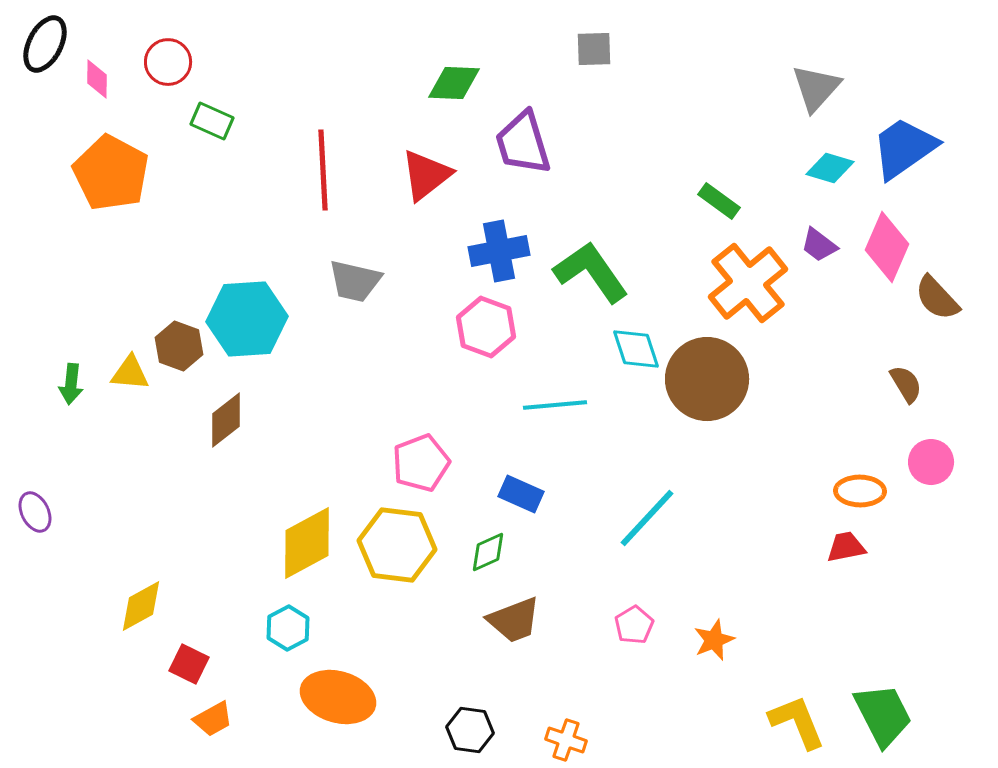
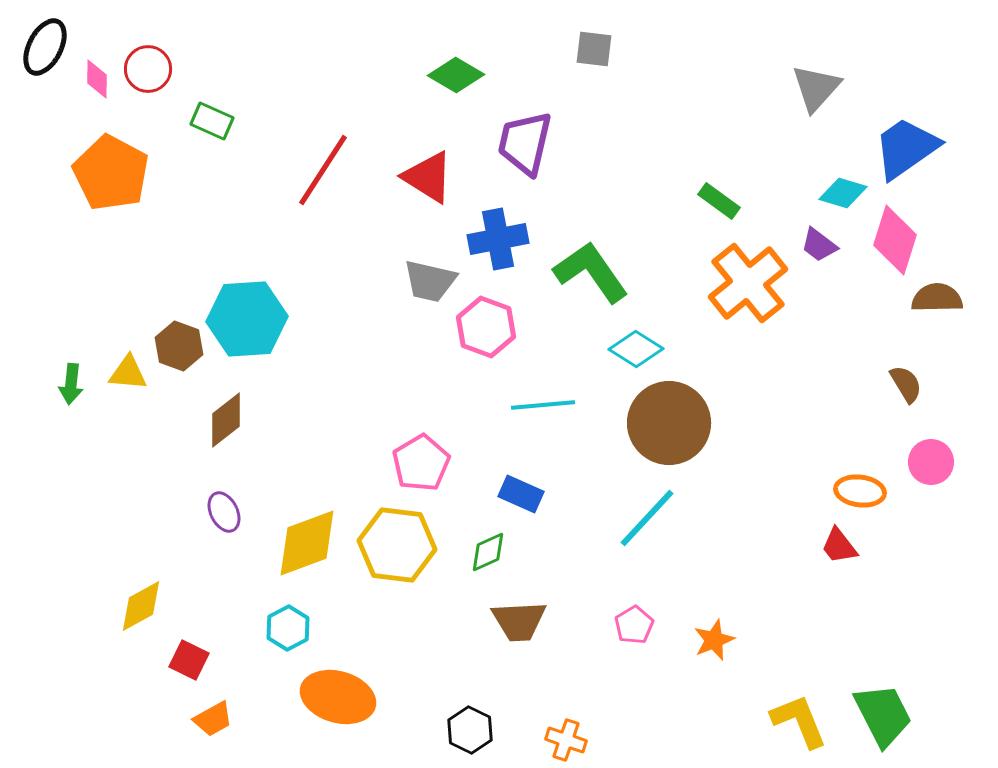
black ellipse at (45, 44): moved 3 px down
gray square at (594, 49): rotated 9 degrees clockwise
red circle at (168, 62): moved 20 px left, 7 px down
green diamond at (454, 83): moved 2 px right, 8 px up; rotated 28 degrees clockwise
purple trapezoid at (523, 143): moved 2 px right; rotated 30 degrees clockwise
blue trapezoid at (904, 148): moved 2 px right
cyan diamond at (830, 168): moved 13 px right, 25 px down
red line at (323, 170): rotated 36 degrees clockwise
red triangle at (426, 175): moved 2 px right, 2 px down; rotated 50 degrees counterclockwise
pink diamond at (887, 247): moved 8 px right, 7 px up; rotated 6 degrees counterclockwise
blue cross at (499, 251): moved 1 px left, 12 px up
gray trapezoid at (355, 281): moved 75 px right
brown semicircle at (937, 298): rotated 132 degrees clockwise
cyan diamond at (636, 349): rotated 40 degrees counterclockwise
yellow triangle at (130, 373): moved 2 px left
brown circle at (707, 379): moved 38 px left, 44 px down
cyan line at (555, 405): moved 12 px left
pink pentagon at (421, 463): rotated 10 degrees counterclockwise
orange ellipse at (860, 491): rotated 6 degrees clockwise
purple ellipse at (35, 512): moved 189 px right
yellow diamond at (307, 543): rotated 8 degrees clockwise
red trapezoid at (846, 547): moved 7 px left, 1 px up; rotated 117 degrees counterclockwise
brown trapezoid at (514, 620): moved 5 px right, 1 px down; rotated 18 degrees clockwise
red square at (189, 664): moved 4 px up
yellow L-shape at (797, 722): moved 2 px right, 1 px up
black hexagon at (470, 730): rotated 18 degrees clockwise
